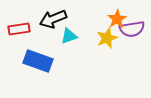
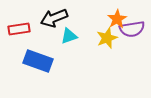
black arrow: moved 1 px right, 1 px up
